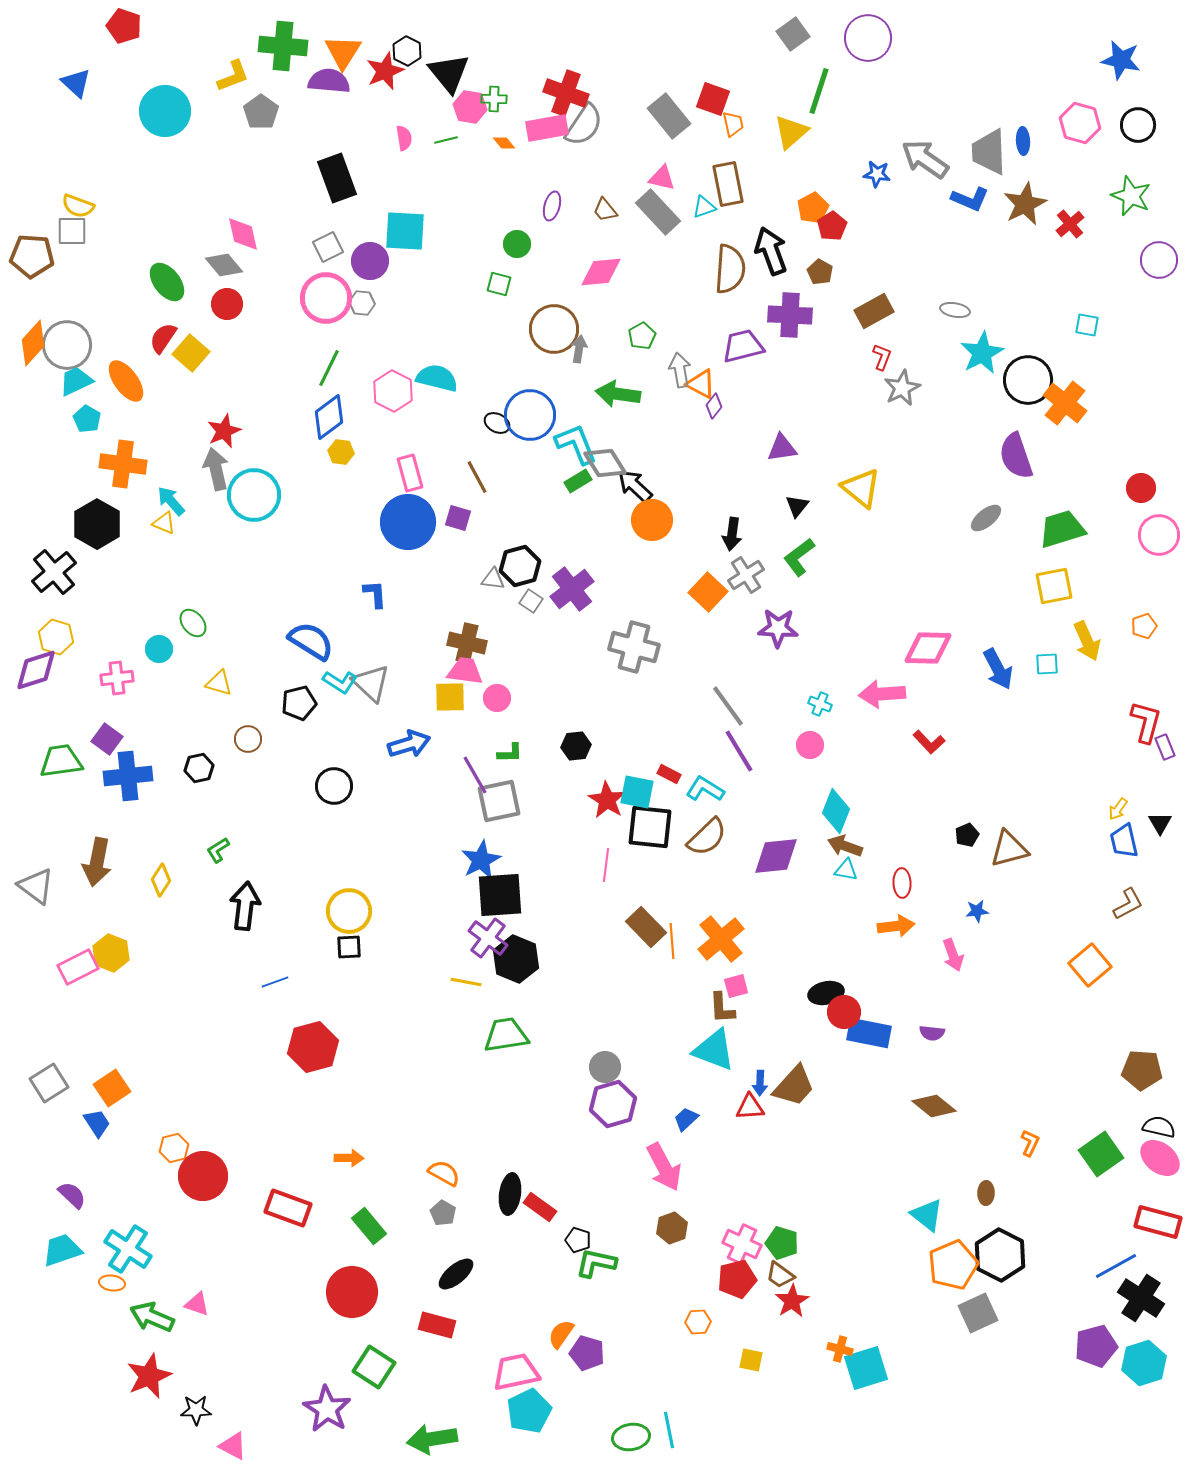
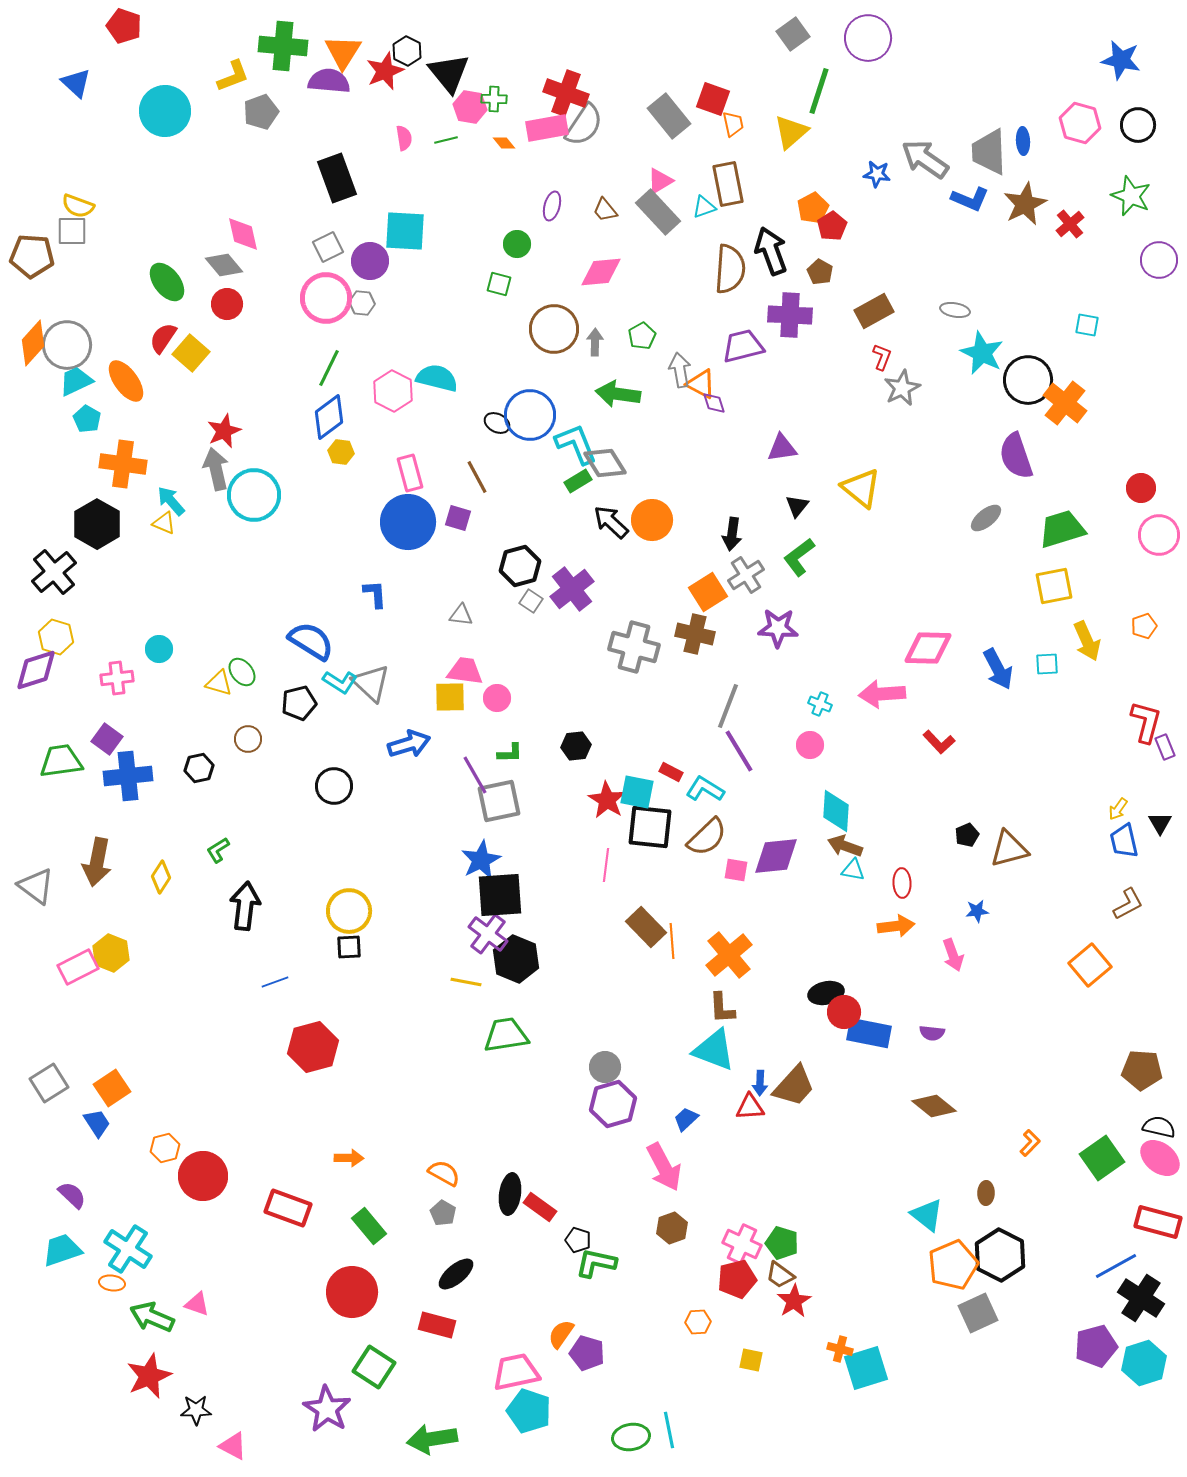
gray pentagon at (261, 112): rotated 16 degrees clockwise
pink triangle at (662, 178): moved 2 px left, 3 px down; rotated 44 degrees counterclockwise
gray arrow at (579, 349): moved 16 px right, 7 px up; rotated 8 degrees counterclockwise
cyan star at (982, 353): rotated 18 degrees counterclockwise
purple diamond at (714, 406): moved 3 px up; rotated 55 degrees counterclockwise
black arrow at (635, 486): moved 24 px left, 36 px down
gray triangle at (493, 579): moved 32 px left, 36 px down
orange square at (708, 592): rotated 15 degrees clockwise
green ellipse at (193, 623): moved 49 px right, 49 px down
brown cross at (467, 643): moved 228 px right, 9 px up
gray line at (728, 706): rotated 57 degrees clockwise
red L-shape at (929, 742): moved 10 px right
red rectangle at (669, 774): moved 2 px right, 2 px up
cyan diamond at (836, 811): rotated 18 degrees counterclockwise
cyan triangle at (846, 870): moved 7 px right
yellow diamond at (161, 880): moved 3 px up
purple cross at (488, 938): moved 4 px up
orange cross at (721, 939): moved 8 px right, 16 px down
pink square at (736, 986): moved 116 px up; rotated 25 degrees clockwise
orange L-shape at (1030, 1143): rotated 20 degrees clockwise
orange hexagon at (174, 1148): moved 9 px left
green square at (1101, 1154): moved 1 px right, 4 px down
red star at (792, 1301): moved 2 px right
cyan pentagon at (529, 1411): rotated 27 degrees counterclockwise
